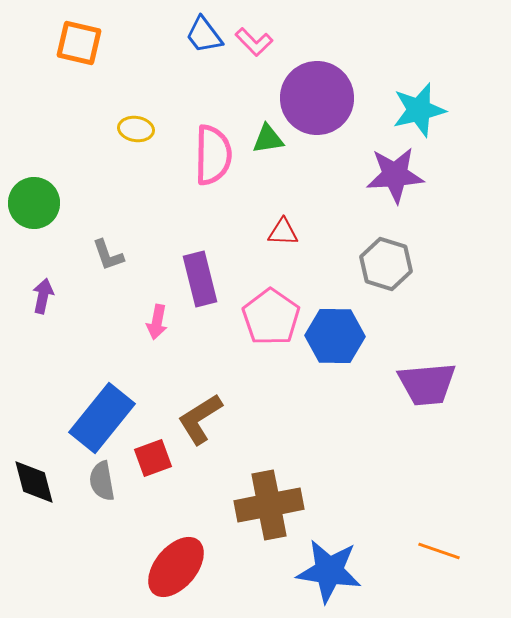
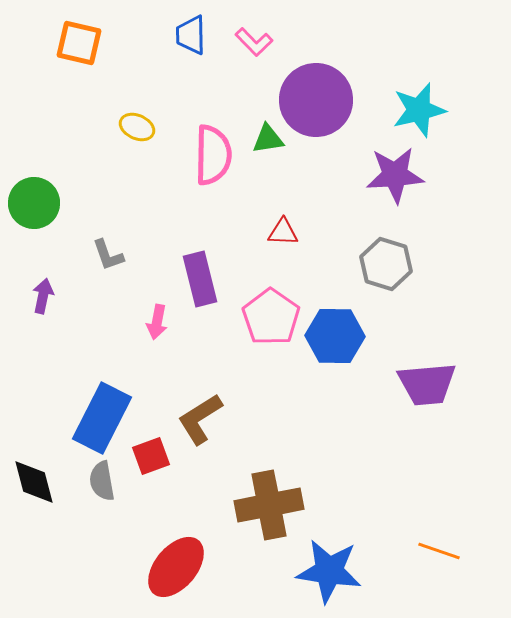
blue trapezoid: moved 13 px left; rotated 36 degrees clockwise
purple circle: moved 1 px left, 2 px down
yellow ellipse: moved 1 px right, 2 px up; rotated 16 degrees clockwise
blue rectangle: rotated 12 degrees counterclockwise
red square: moved 2 px left, 2 px up
